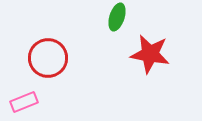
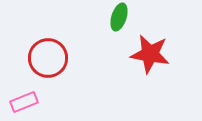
green ellipse: moved 2 px right
